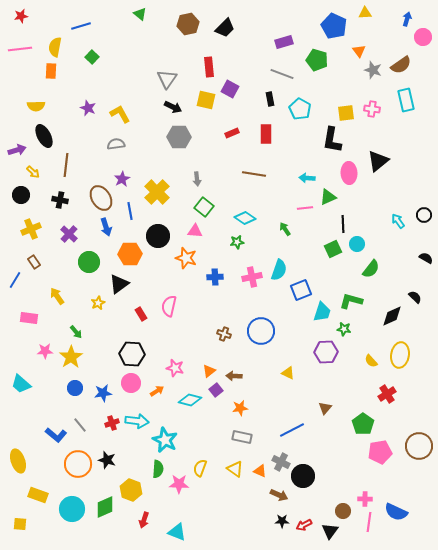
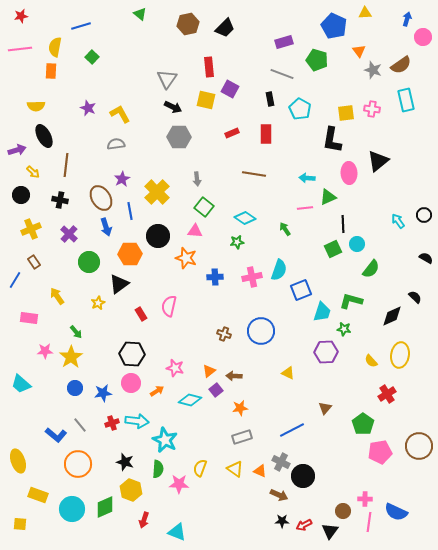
gray rectangle at (242, 437): rotated 30 degrees counterclockwise
black star at (107, 460): moved 18 px right, 2 px down
